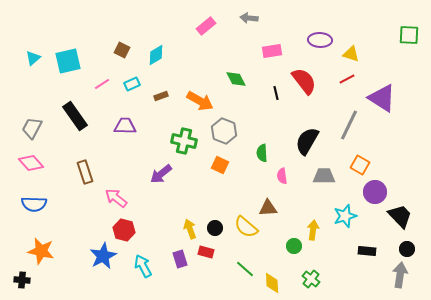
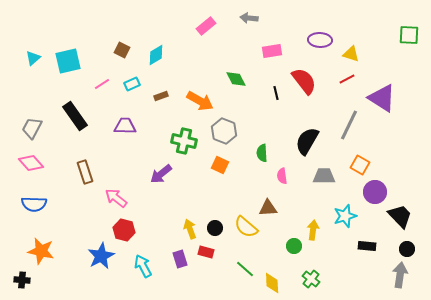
black rectangle at (367, 251): moved 5 px up
blue star at (103, 256): moved 2 px left
